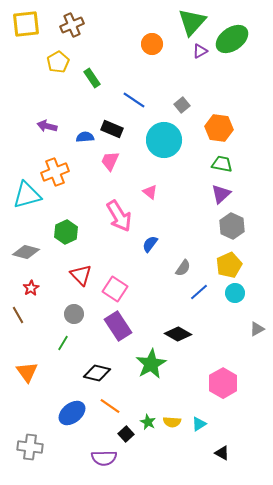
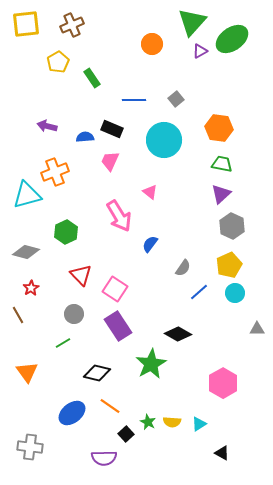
blue line at (134, 100): rotated 35 degrees counterclockwise
gray square at (182, 105): moved 6 px left, 6 px up
gray triangle at (257, 329): rotated 28 degrees clockwise
green line at (63, 343): rotated 28 degrees clockwise
